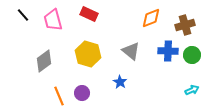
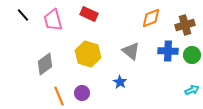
gray diamond: moved 1 px right, 3 px down
